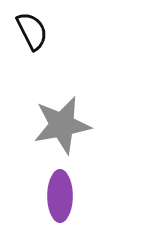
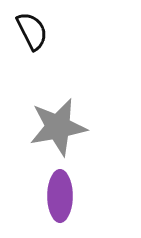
gray star: moved 4 px left, 2 px down
